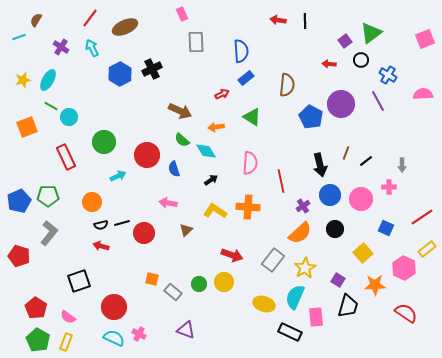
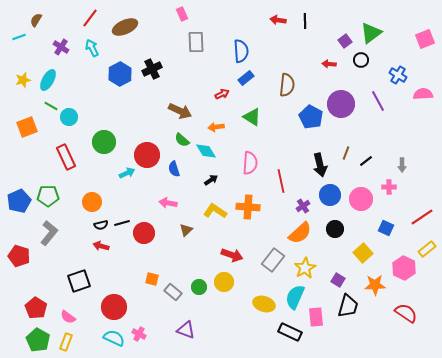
blue cross at (388, 75): moved 10 px right
cyan arrow at (118, 176): moved 9 px right, 3 px up
green circle at (199, 284): moved 3 px down
